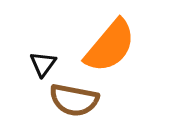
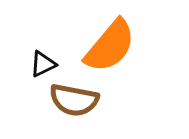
black triangle: rotated 28 degrees clockwise
